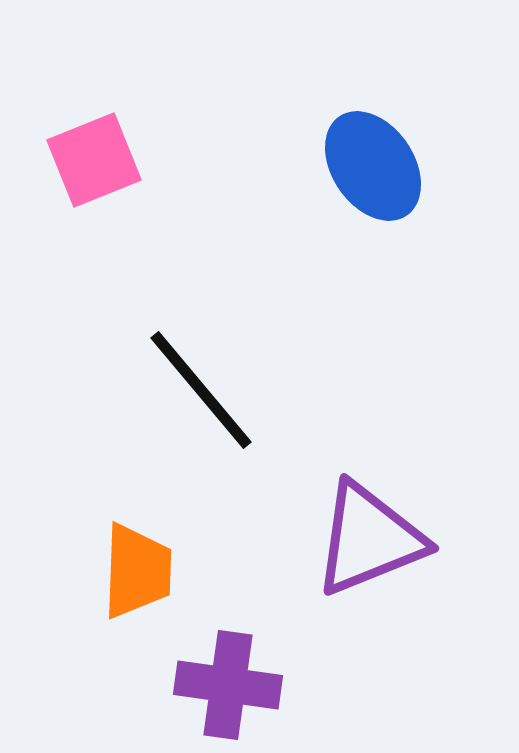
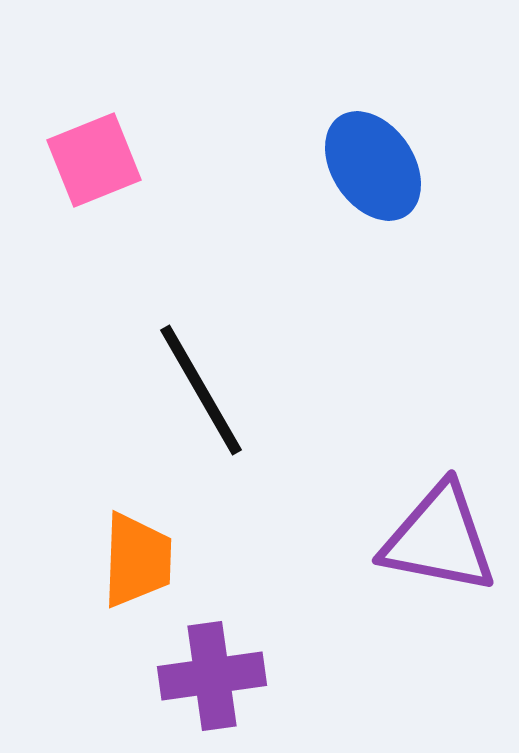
black line: rotated 10 degrees clockwise
purple triangle: moved 70 px right; rotated 33 degrees clockwise
orange trapezoid: moved 11 px up
purple cross: moved 16 px left, 9 px up; rotated 16 degrees counterclockwise
